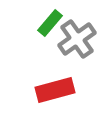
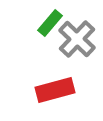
gray cross: rotated 12 degrees counterclockwise
